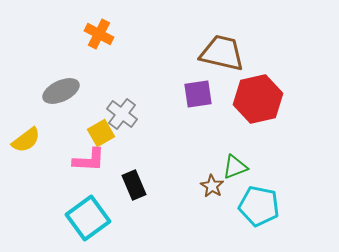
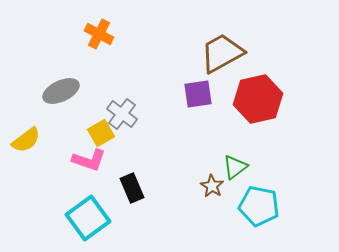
brown trapezoid: rotated 42 degrees counterclockwise
pink L-shape: rotated 16 degrees clockwise
green triangle: rotated 16 degrees counterclockwise
black rectangle: moved 2 px left, 3 px down
